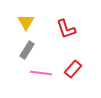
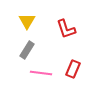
yellow triangle: moved 1 px right, 1 px up
red rectangle: rotated 18 degrees counterclockwise
